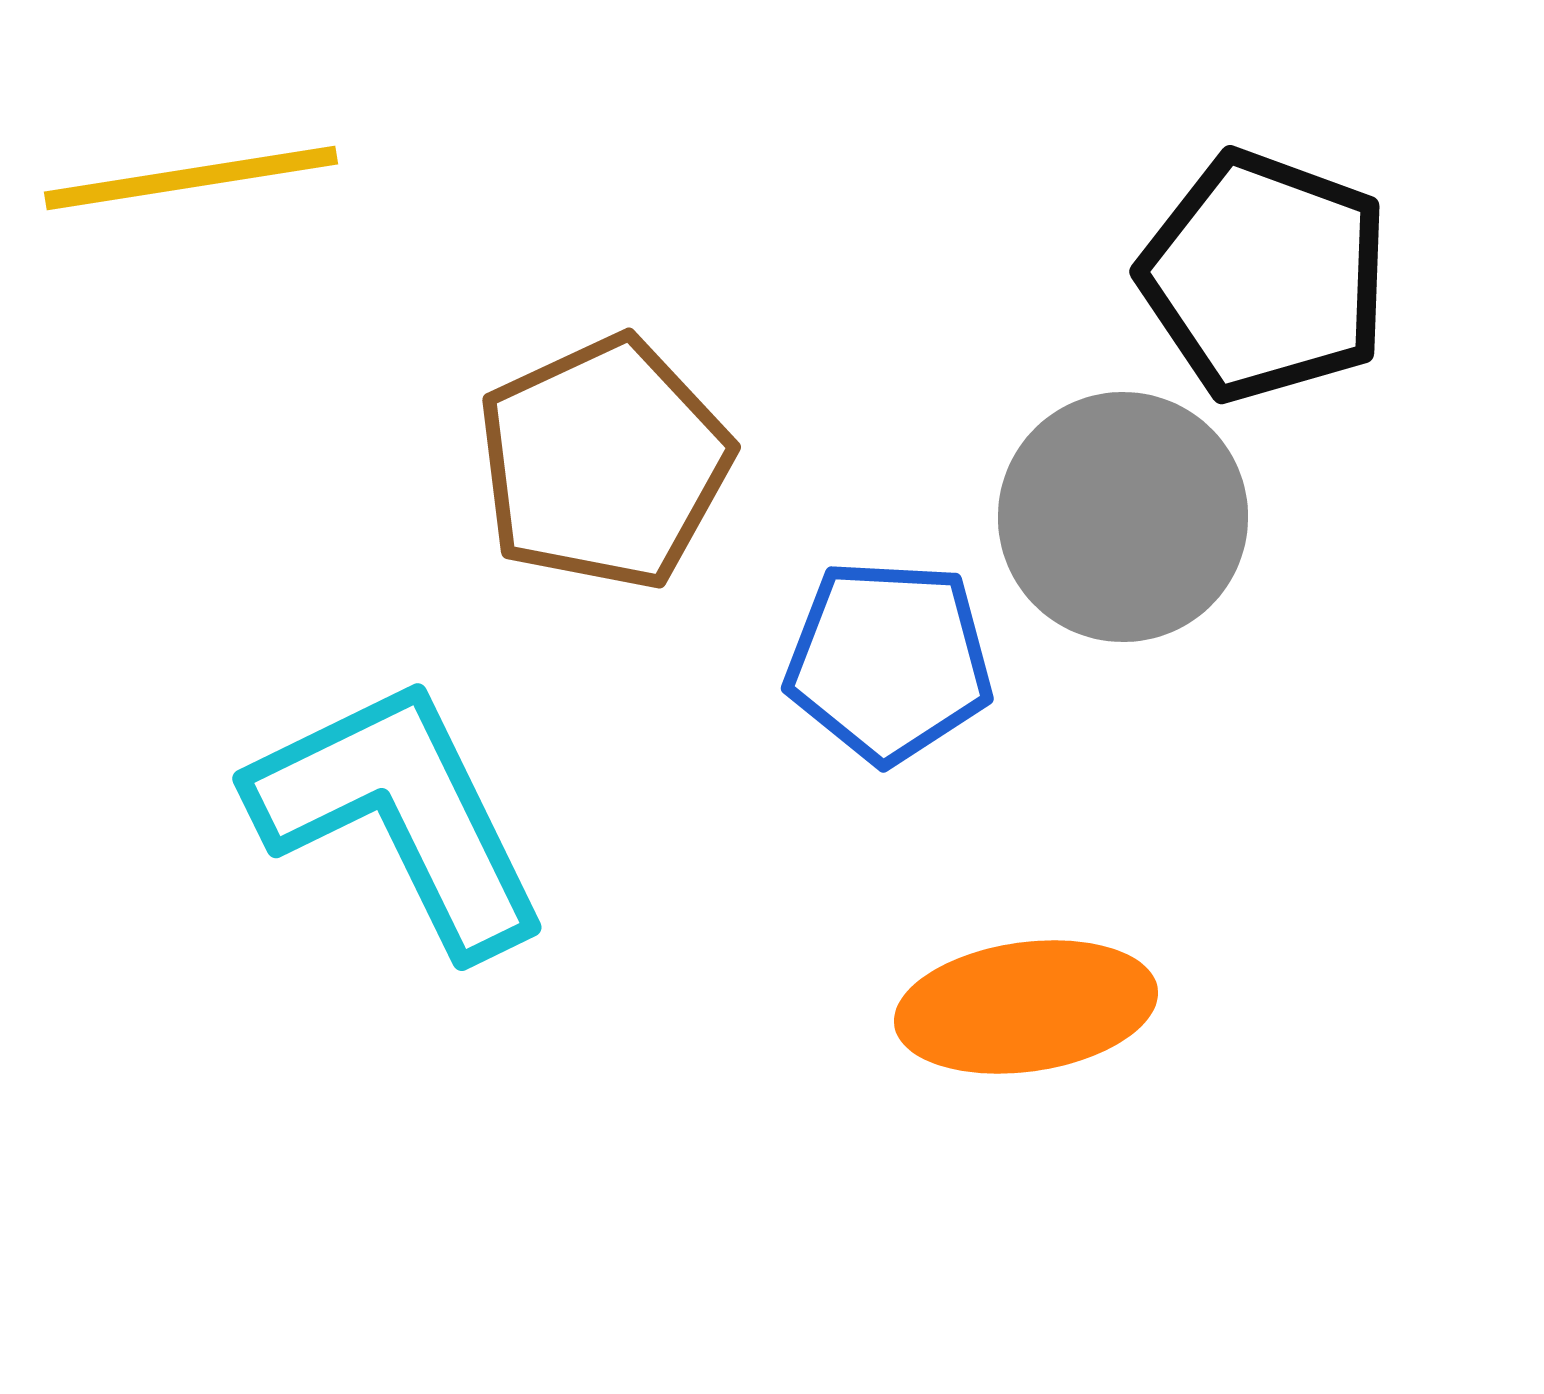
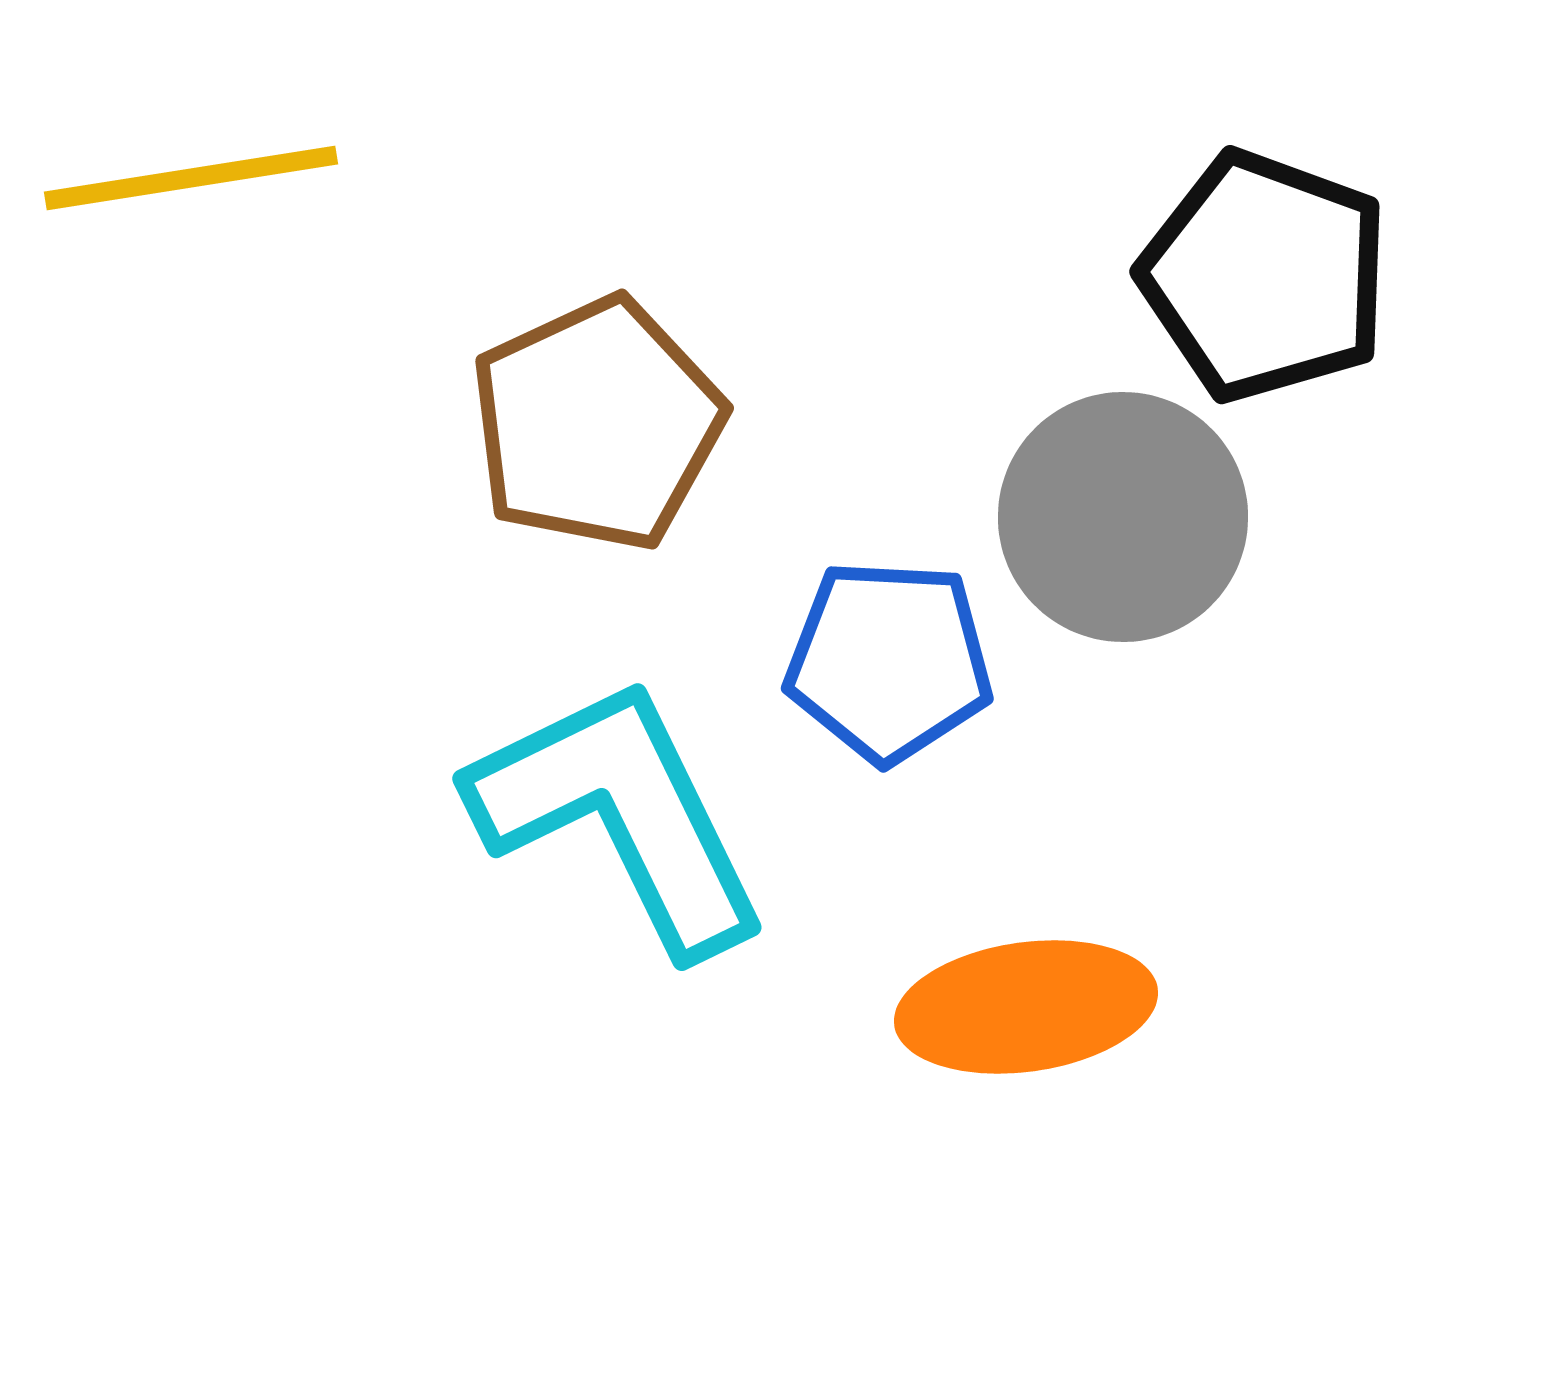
brown pentagon: moved 7 px left, 39 px up
cyan L-shape: moved 220 px right
